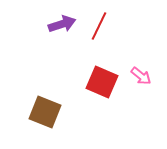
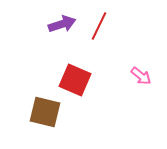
red square: moved 27 px left, 2 px up
brown square: rotated 8 degrees counterclockwise
